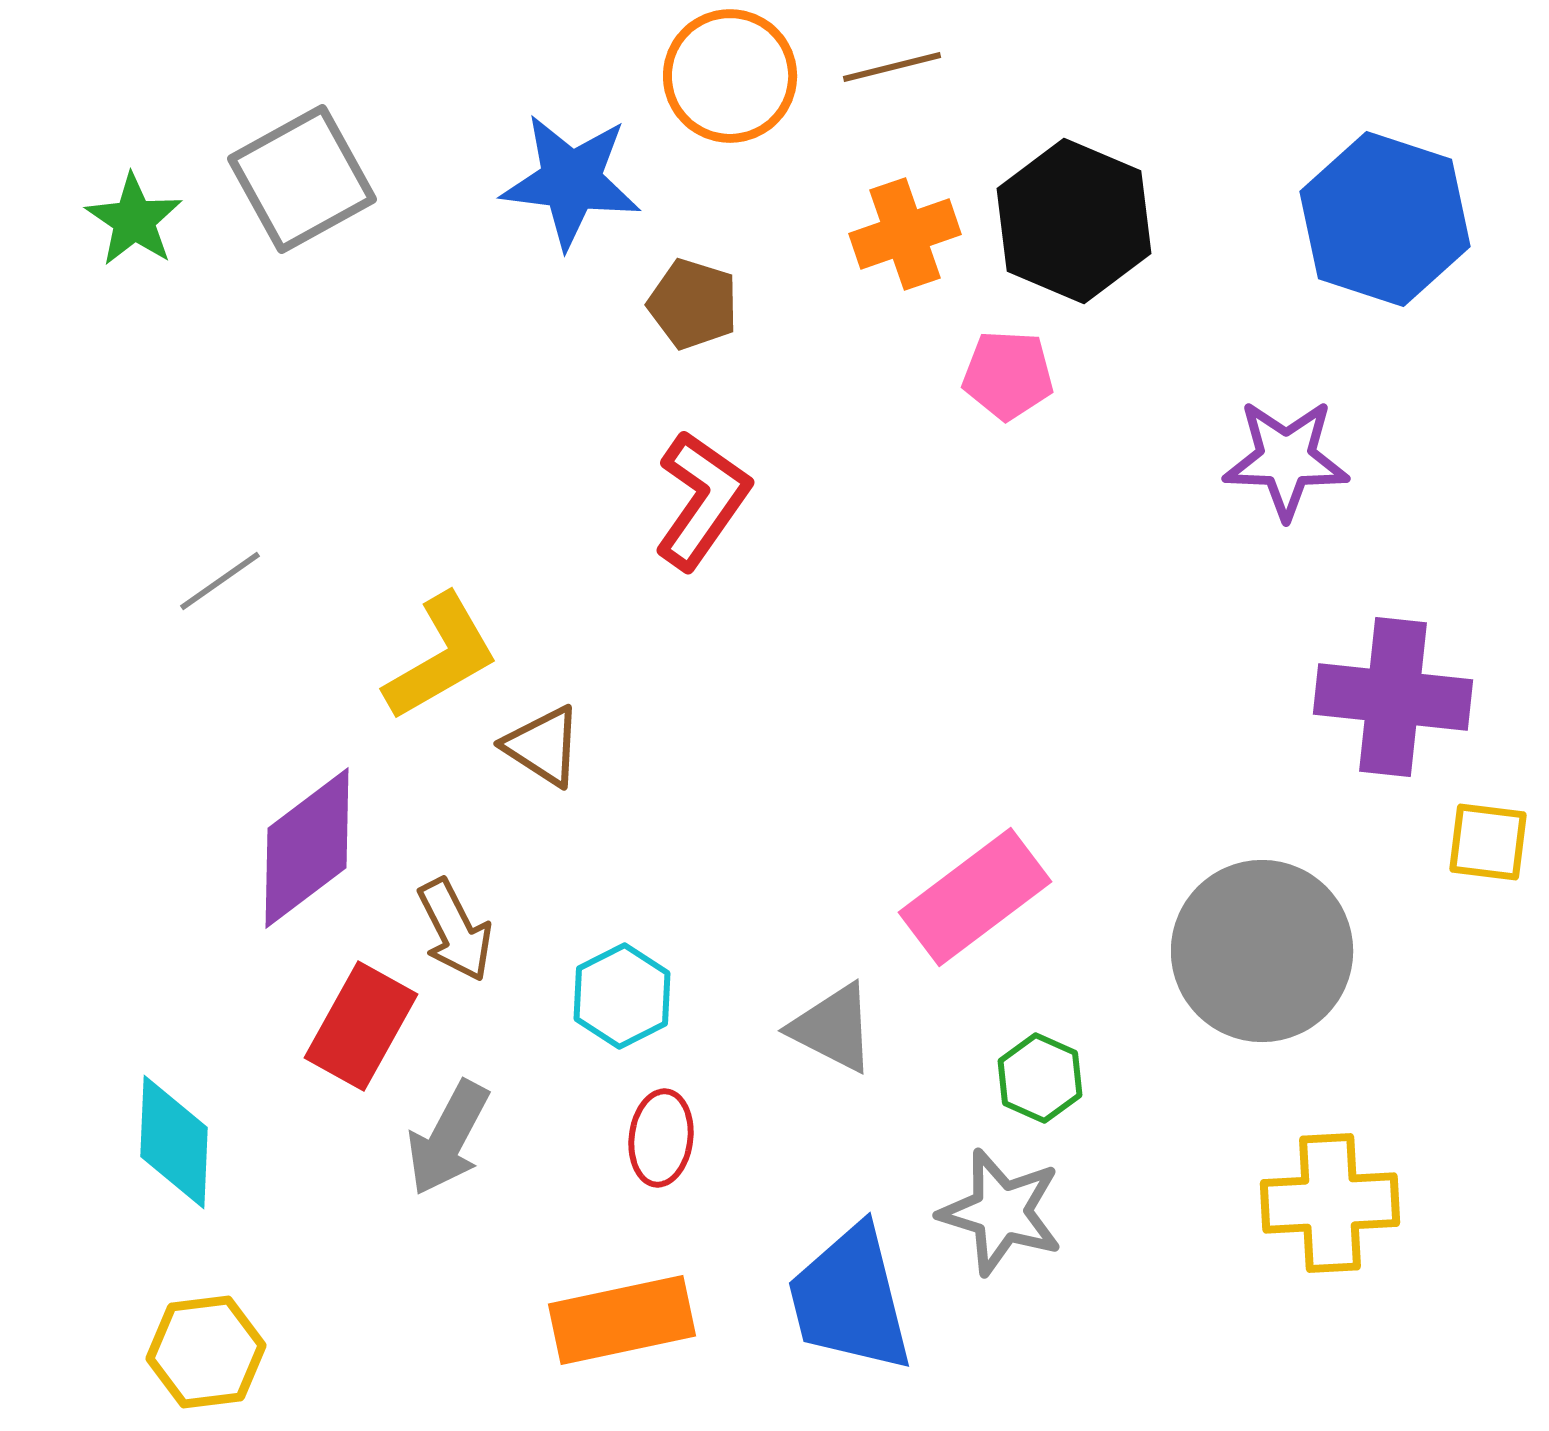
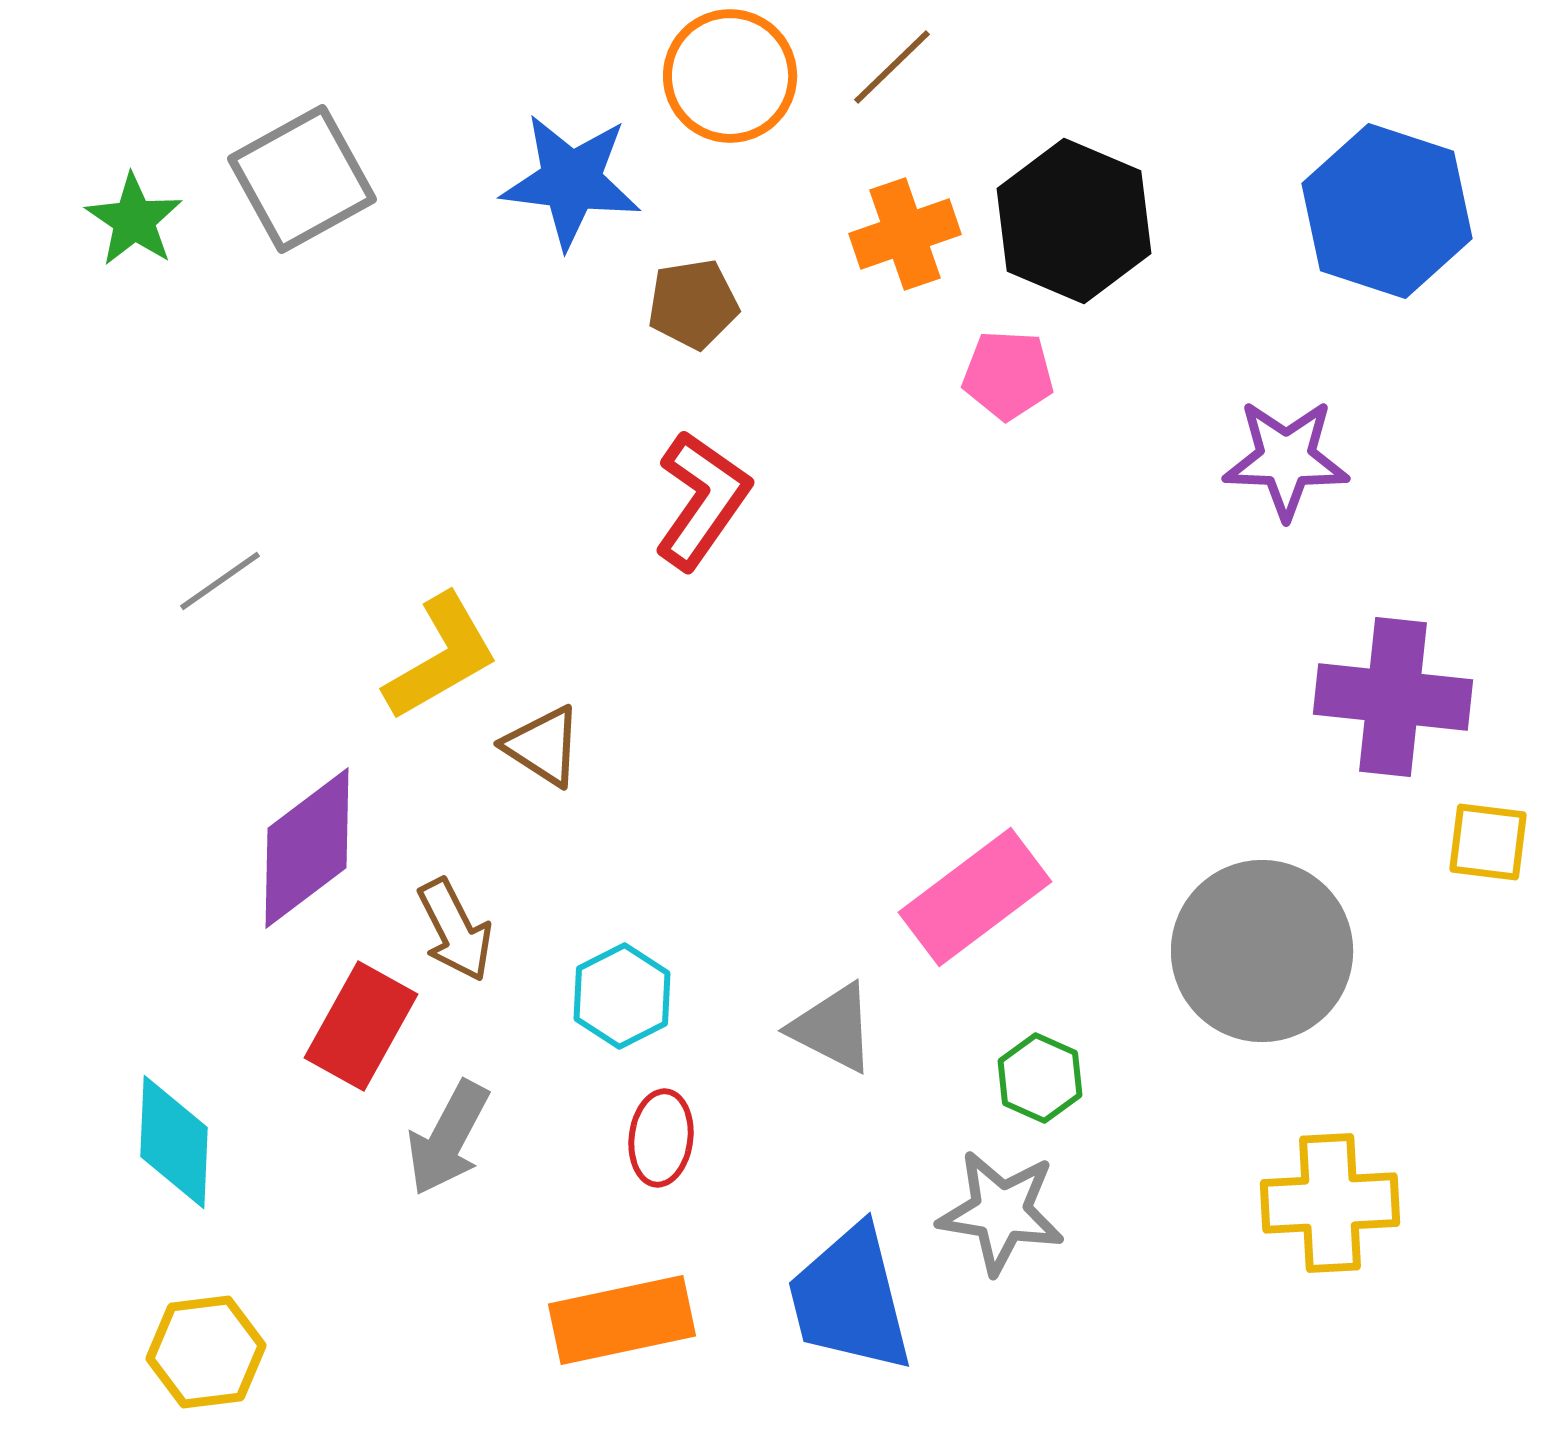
brown line: rotated 30 degrees counterclockwise
blue hexagon: moved 2 px right, 8 px up
brown pentagon: rotated 26 degrees counterclockwise
gray star: rotated 8 degrees counterclockwise
